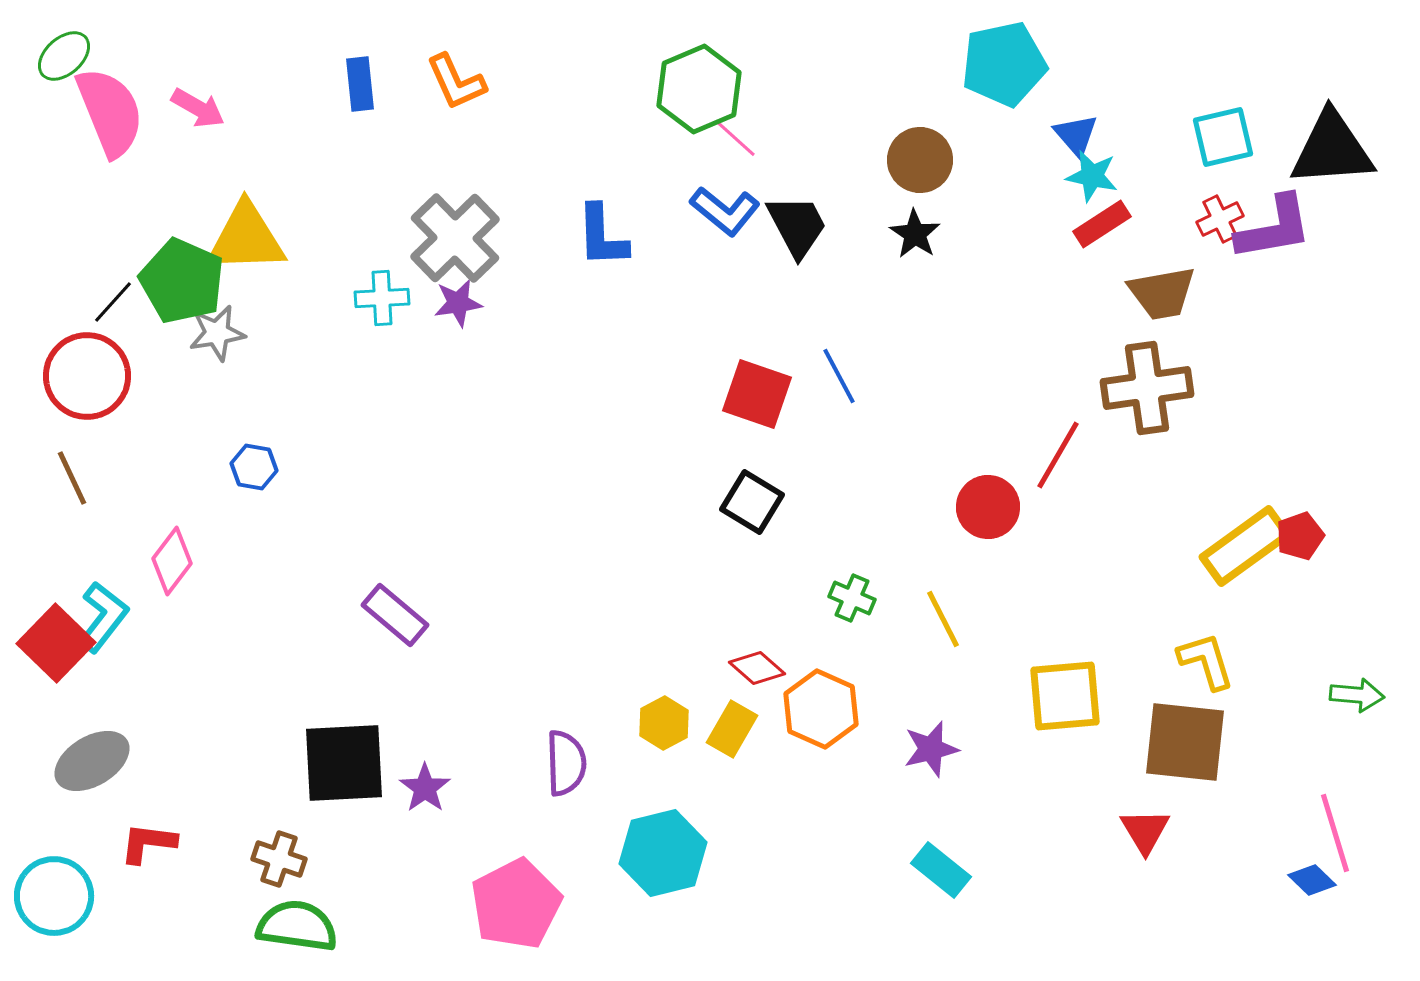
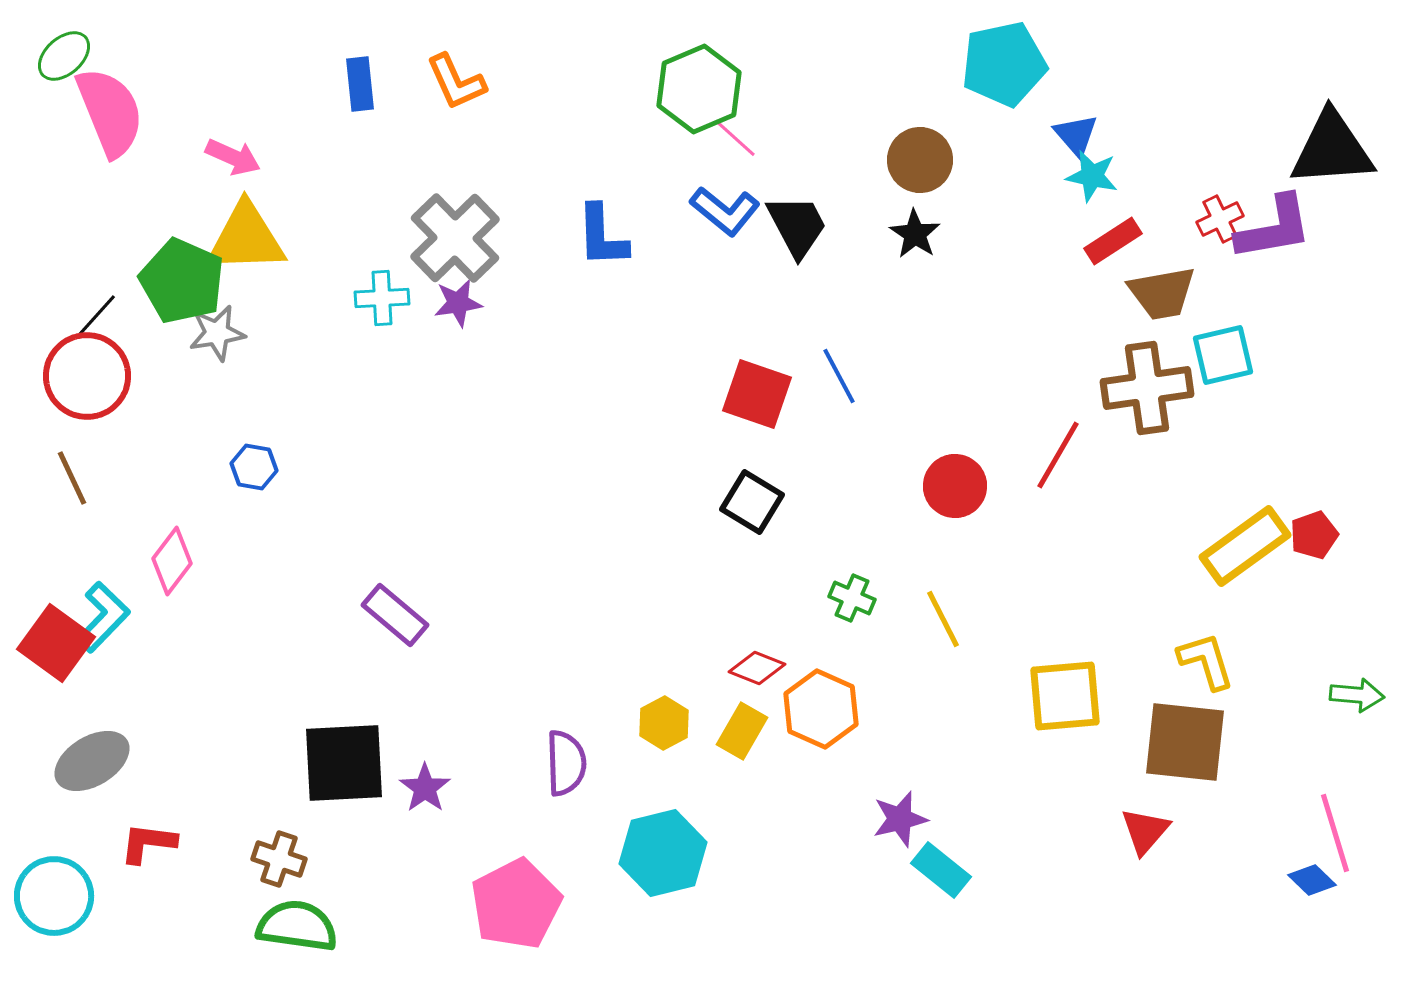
pink arrow at (198, 108): moved 35 px right, 49 px down; rotated 6 degrees counterclockwise
cyan square at (1223, 137): moved 218 px down
red rectangle at (1102, 224): moved 11 px right, 17 px down
black line at (113, 302): moved 16 px left, 13 px down
red circle at (988, 507): moved 33 px left, 21 px up
red pentagon at (1300, 536): moved 14 px right, 1 px up
cyan L-shape at (103, 617): rotated 6 degrees clockwise
red square at (56, 643): rotated 8 degrees counterclockwise
red diamond at (757, 668): rotated 20 degrees counterclockwise
yellow rectangle at (732, 729): moved 10 px right, 2 px down
purple star at (931, 749): moved 31 px left, 70 px down
red triangle at (1145, 831): rotated 12 degrees clockwise
